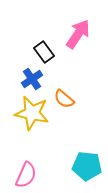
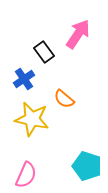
blue cross: moved 8 px left
yellow star: moved 6 px down
cyan pentagon: rotated 12 degrees clockwise
